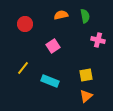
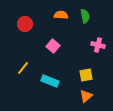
orange semicircle: rotated 16 degrees clockwise
pink cross: moved 5 px down
pink square: rotated 16 degrees counterclockwise
